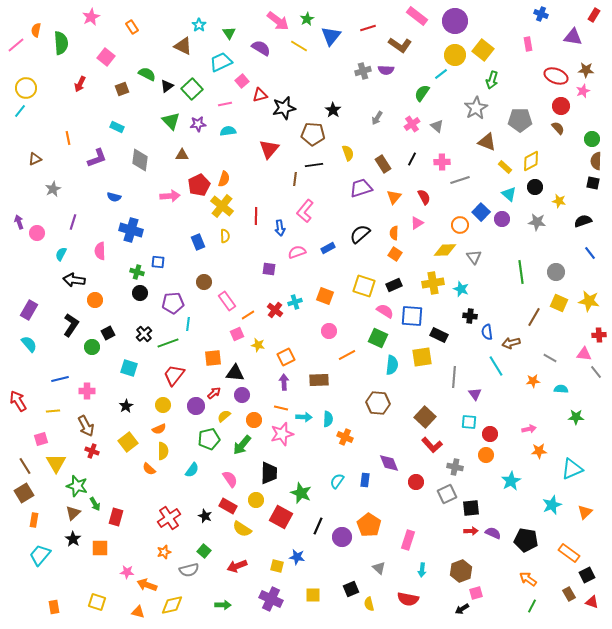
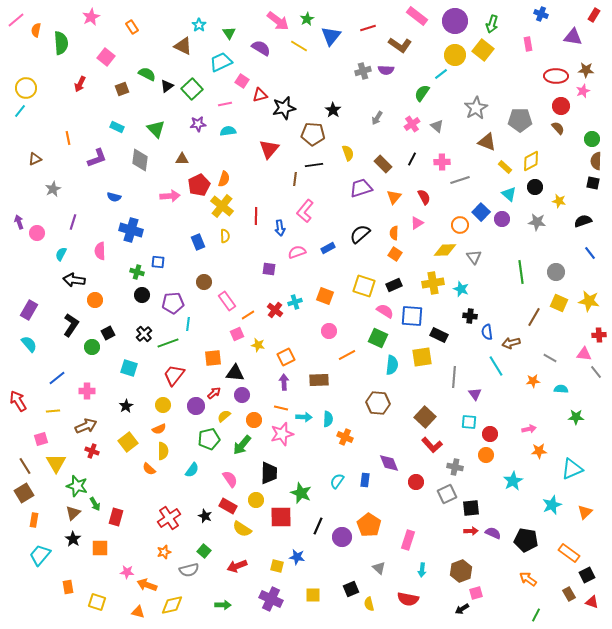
pink line at (16, 45): moved 25 px up
red ellipse at (556, 76): rotated 20 degrees counterclockwise
green arrow at (492, 80): moved 56 px up
pink square at (242, 81): rotated 16 degrees counterclockwise
green triangle at (171, 121): moved 15 px left, 8 px down
brown triangle at (182, 155): moved 4 px down
brown rectangle at (383, 164): rotated 12 degrees counterclockwise
black circle at (140, 293): moved 2 px right, 2 px down
blue line at (60, 379): moved 3 px left, 1 px up; rotated 24 degrees counterclockwise
brown arrow at (86, 426): rotated 85 degrees counterclockwise
cyan star at (511, 481): moved 2 px right
red square at (281, 517): rotated 30 degrees counterclockwise
green line at (532, 606): moved 4 px right, 9 px down
orange rectangle at (54, 607): moved 14 px right, 20 px up
